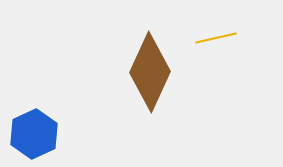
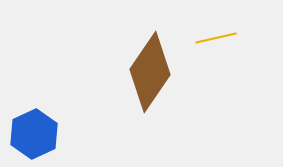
brown diamond: rotated 10 degrees clockwise
